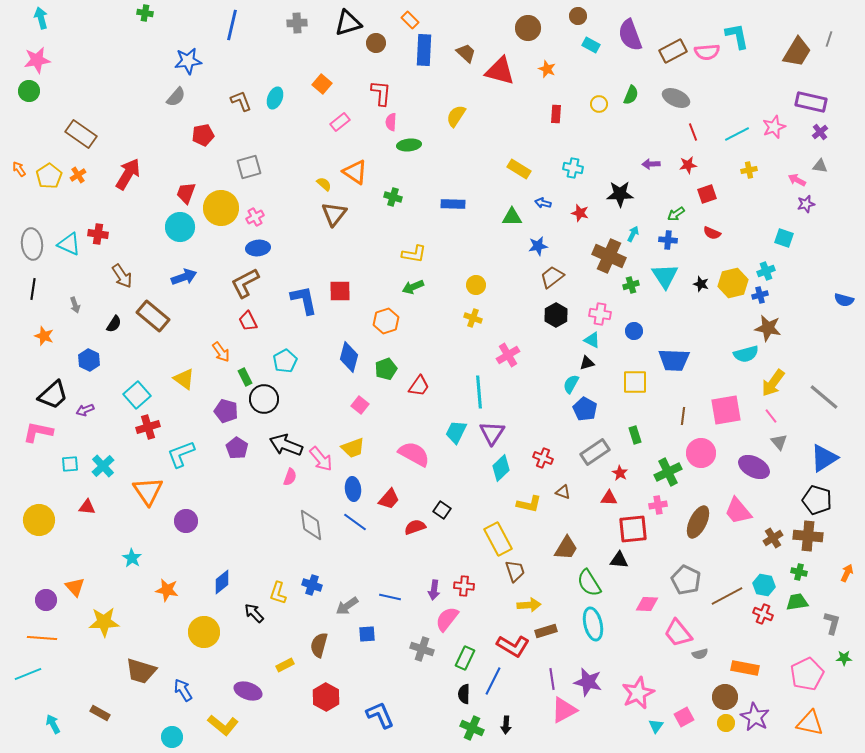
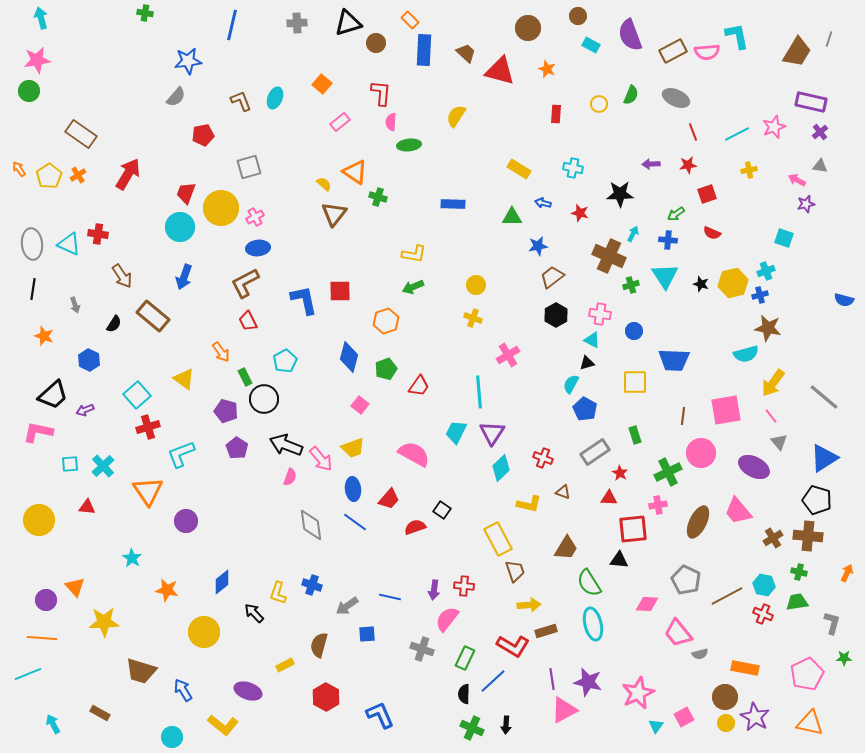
green cross at (393, 197): moved 15 px left
blue arrow at (184, 277): rotated 130 degrees clockwise
blue line at (493, 681): rotated 20 degrees clockwise
